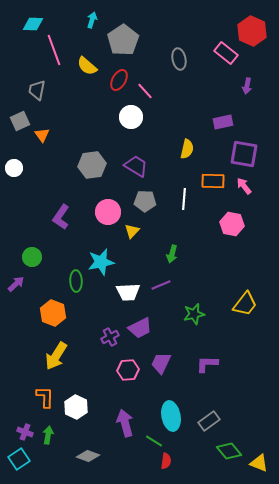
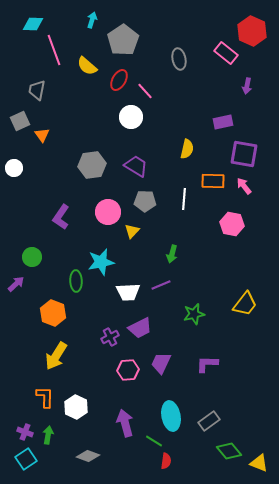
cyan square at (19, 459): moved 7 px right
